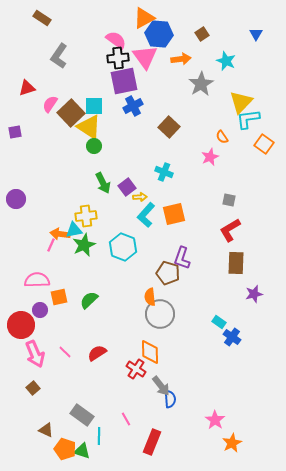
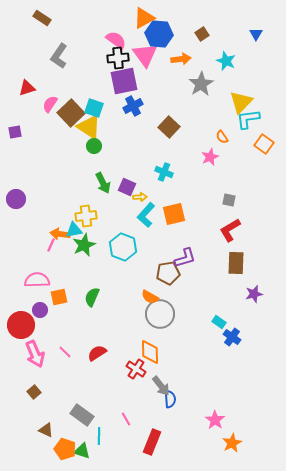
pink triangle at (145, 57): moved 2 px up
cyan square at (94, 106): moved 2 px down; rotated 18 degrees clockwise
purple square at (127, 187): rotated 30 degrees counterclockwise
purple L-shape at (182, 258): moved 3 px right; rotated 125 degrees counterclockwise
brown pentagon at (168, 273): rotated 25 degrees counterclockwise
orange semicircle at (150, 297): rotated 54 degrees counterclockwise
green semicircle at (89, 300): moved 3 px right, 3 px up; rotated 24 degrees counterclockwise
brown square at (33, 388): moved 1 px right, 4 px down
